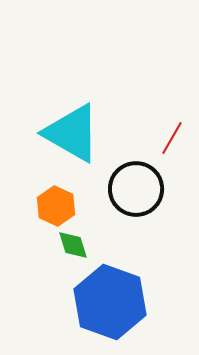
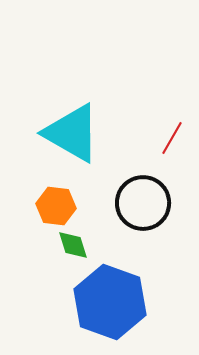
black circle: moved 7 px right, 14 px down
orange hexagon: rotated 18 degrees counterclockwise
